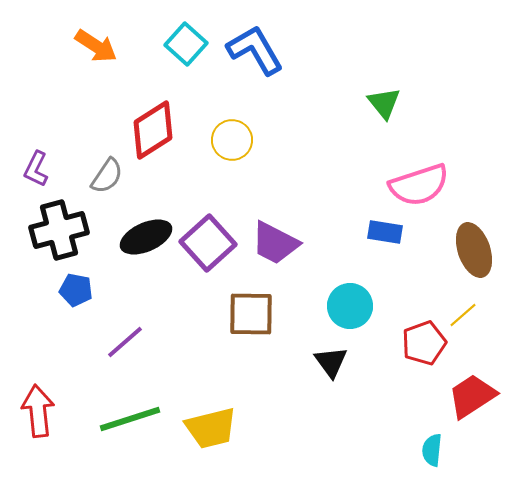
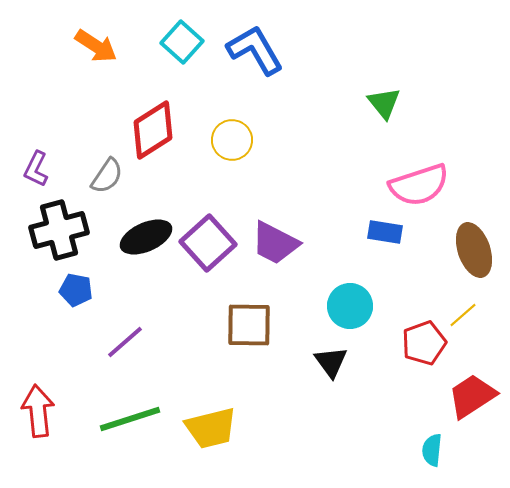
cyan square: moved 4 px left, 2 px up
brown square: moved 2 px left, 11 px down
